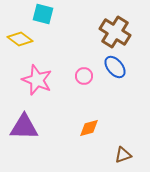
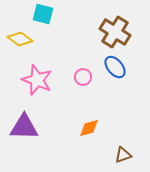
pink circle: moved 1 px left, 1 px down
